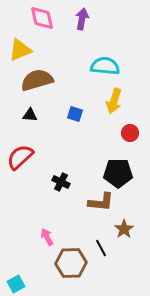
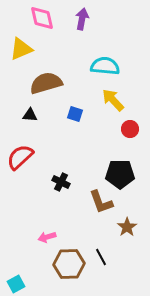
yellow triangle: moved 1 px right, 1 px up
brown semicircle: moved 9 px right, 3 px down
yellow arrow: moved 1 px left, 1 px up; rotated 120 degrees clockwise
red circle: moved 4 px up
black pentagon: moved 2 px right, 1 px down
brown L-shape: rotated 64 degrees clockwise
brown star: moved 3 px right, 2 px up
pink arrow: rotated 78 degrees counterclockwise
black line: moved 9 px down
brown hexagon: moved 2 px left, 1 px down
